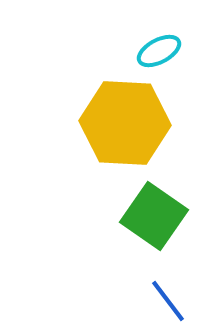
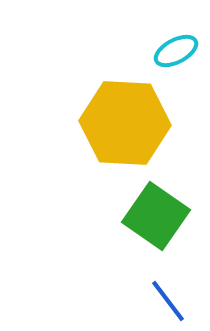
cyan ellipse: moved 17 px right
green square: moved 2 px right
